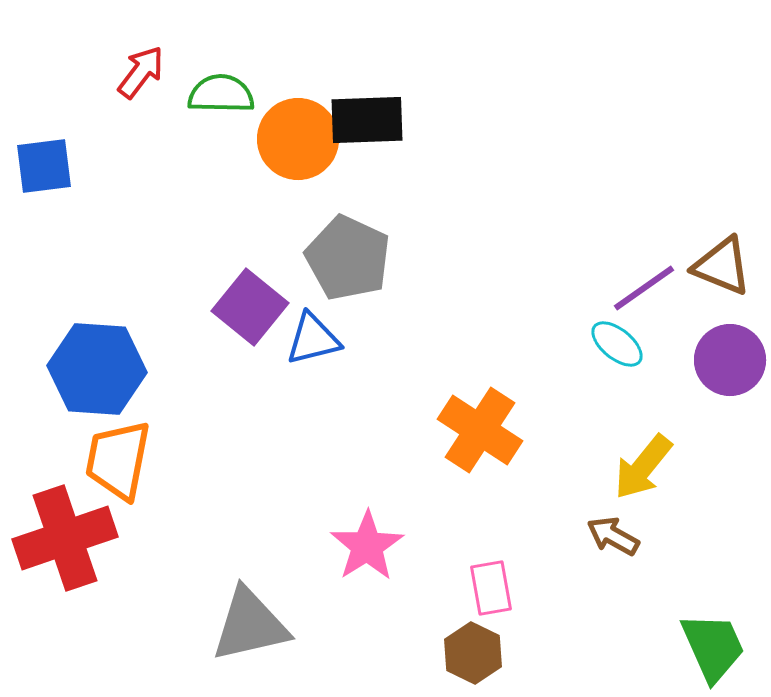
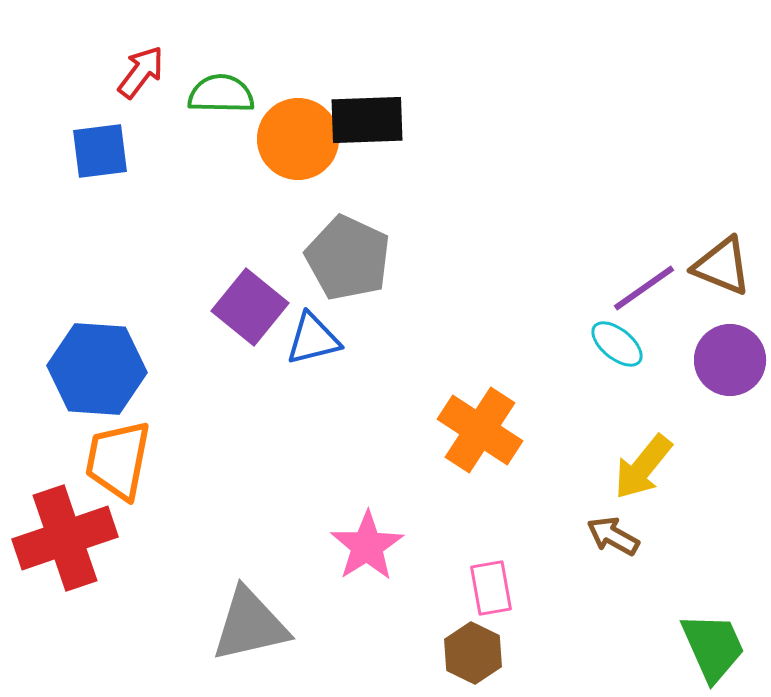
blue square: moved 56 px right, 15 px up
